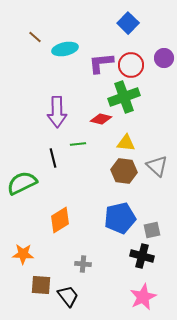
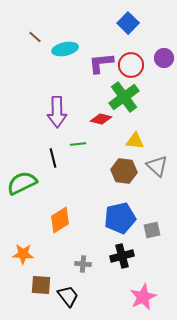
green cross: rotated 16 degrees counterclockwise
yellow triangle: moved 9 px right, 2 px up
black cross: moved 20 px left; rotated 30 degrees counterclockwise
